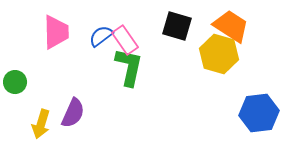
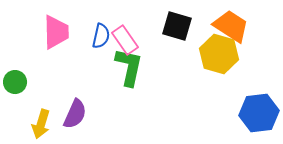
blue semicircle: rotated 140 degrees clockwise
purple semicircle: moved 2 px right, 1 px down
